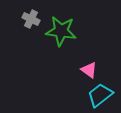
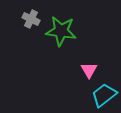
pink triangle: rotated 24 degrees clockwise
cyan trapezoid: moved 4 px right
